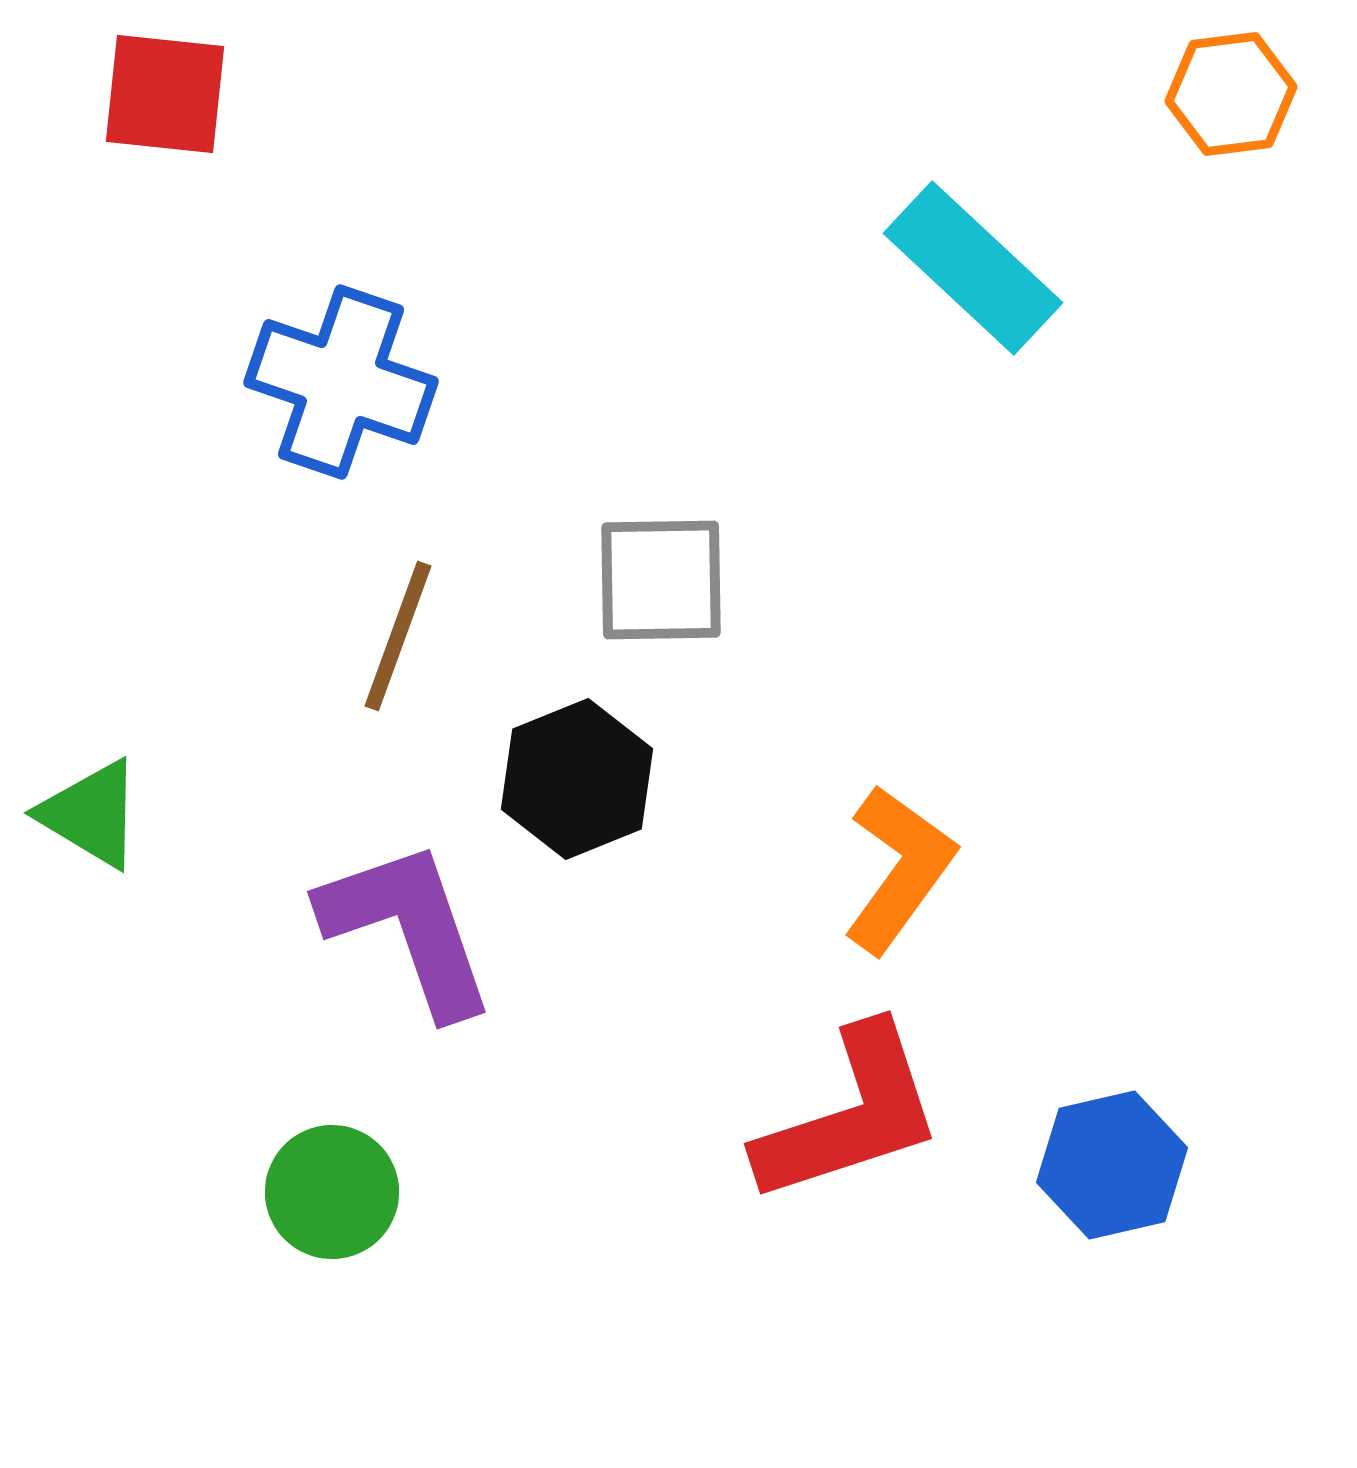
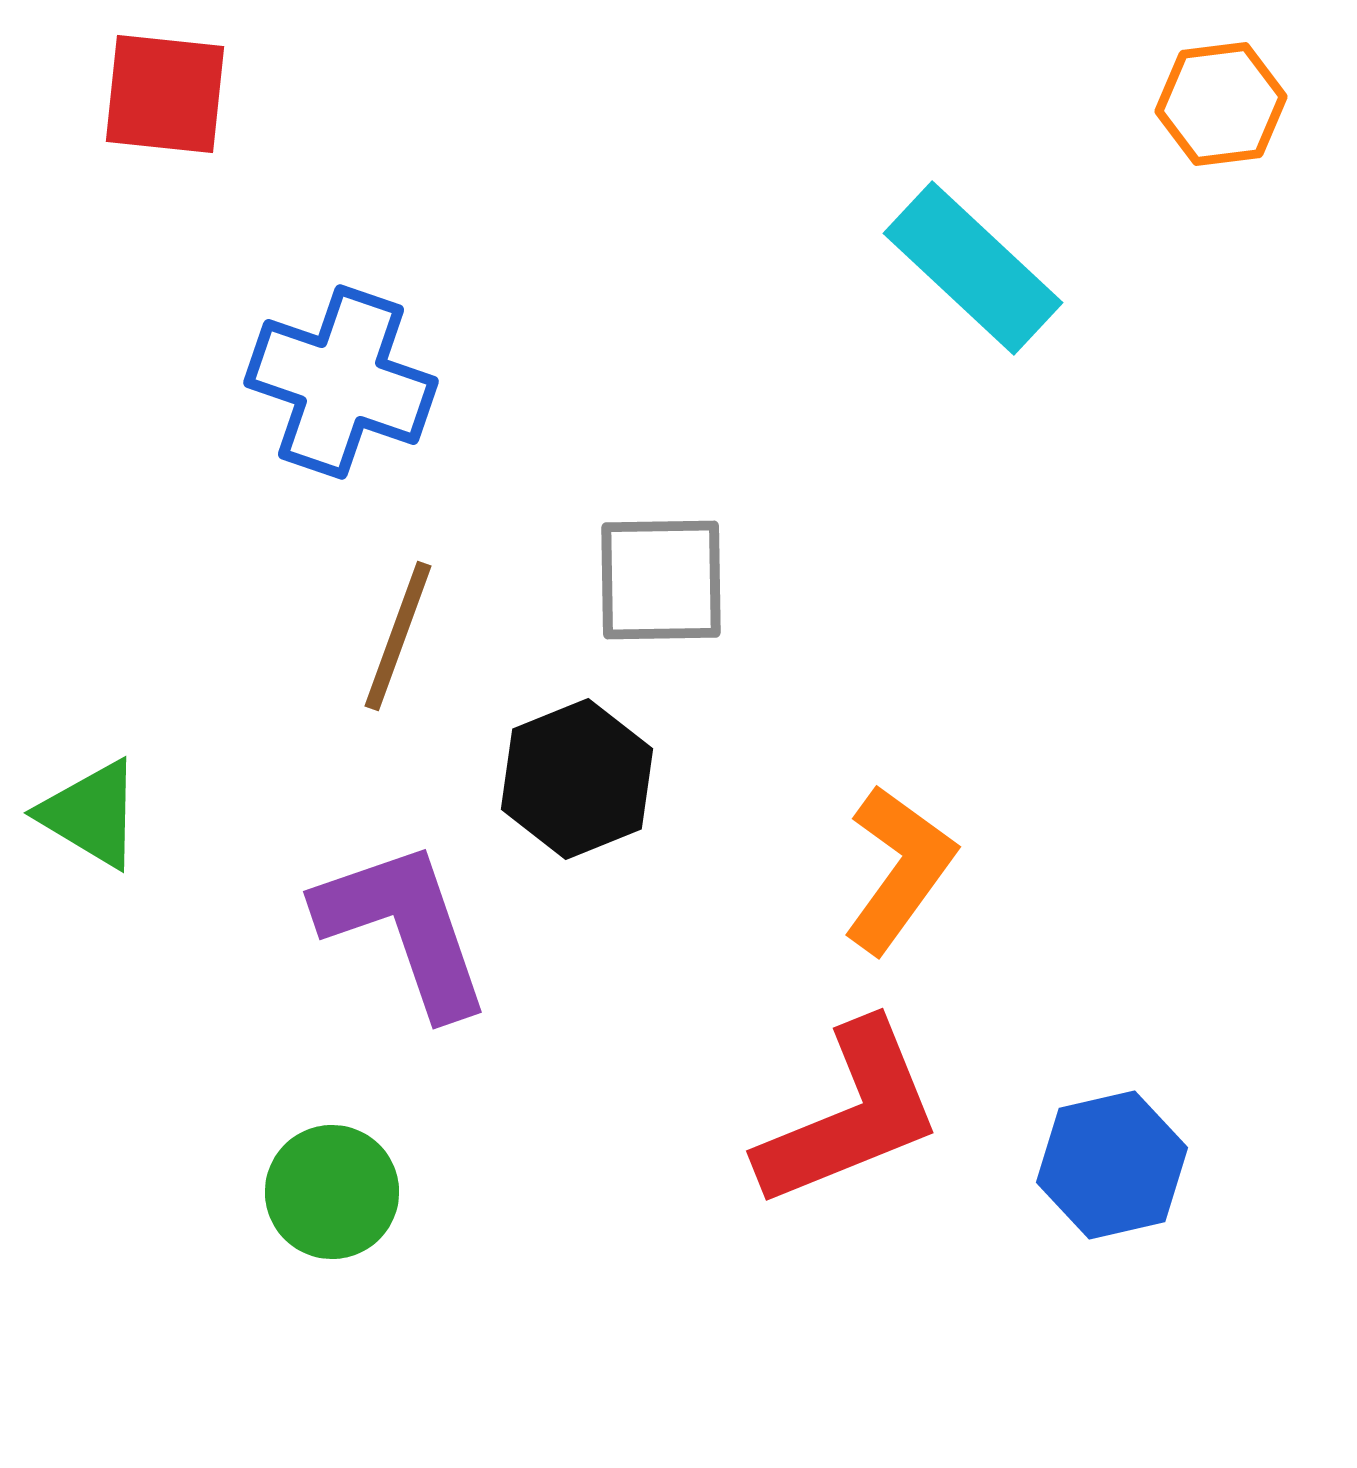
orange hexagon: moved 10 px left, 10 px down
purple L-shape: moved 4 px left
red L-shape: rotated 4 degrees counterclockwise
